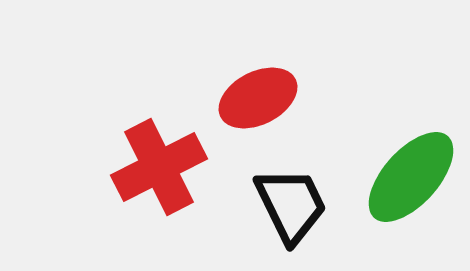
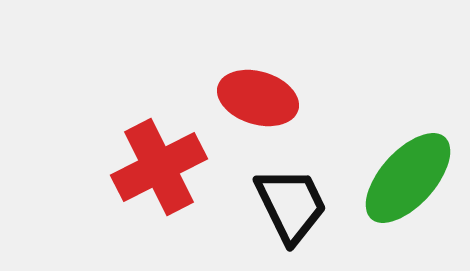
red ellipse: rotated 44 degrees clockwise
green ellipse: moved 3 px left, 1 px down
